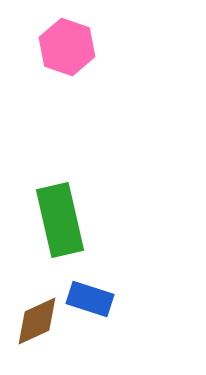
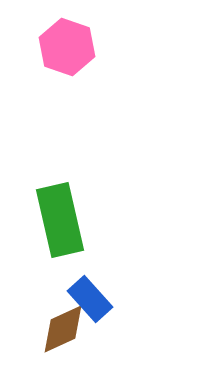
blue rectangle: rotated 30 degrees clockwise
brown diamond: moved 26 px right, 8 px down
